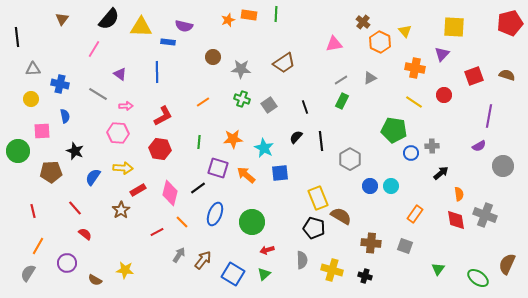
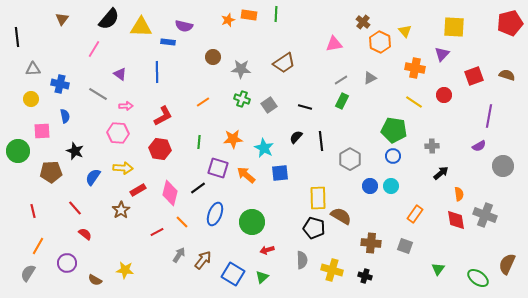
black line at (305, 107): rotated 56 degrees counterclockwise
blue circle at (411, 153): moved 18 px left, 3 px down
yellow rectangle at (318, 198): rotated 20 degrees clockwise
green triangle at (264, 274): moved 2 px left, 3 px down
